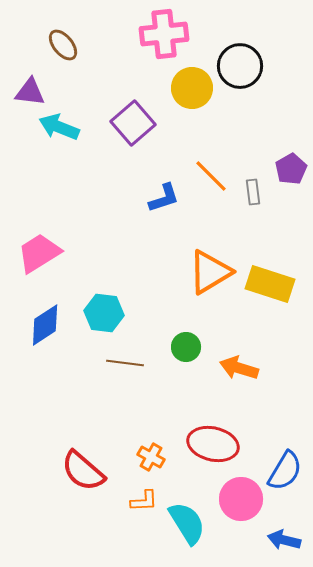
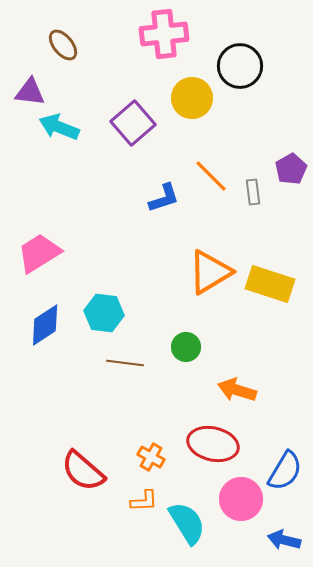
yellow circle: moved 10 px down
orange arrow: moved 2 px left, 22 px down
